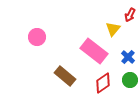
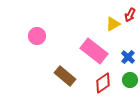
yellow triangle: moved 5 px up; rotated 21 degrees clockwise
pink circle: moved 1 px up
